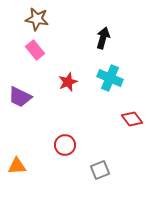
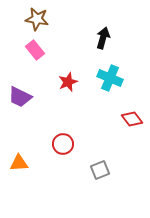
red circle: moved 2 px left, 1 px up
orange triangle: moved 2 px right, 3 px up
